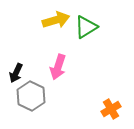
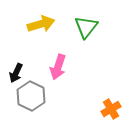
yellow arrow: moved 15 px left, 4 px down
green triangle: rotated 20 degrees counterclockwise
